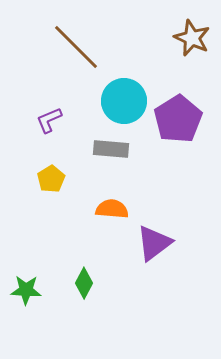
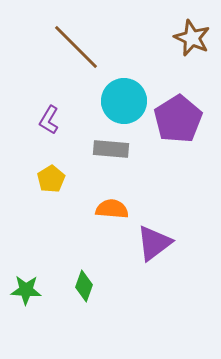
purple L-shape: rotated 36 degrees counterclockwise
green diamond: moved 3 px down; rotated 8 degrees counterclockwise
